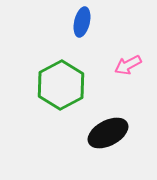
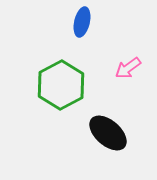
pink arrow: moved 3 px down; rotated 8 degrees counterclockwise
black ellipse: rotated 69 degrees clockwise
